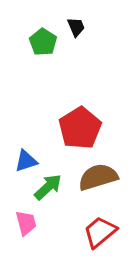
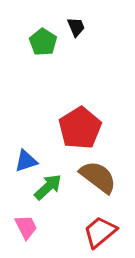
brown semicircle: rotated 54 degrees clockwise
pink trapezoid: moved 4 px down; rotated 12 degrees counterclockwise
